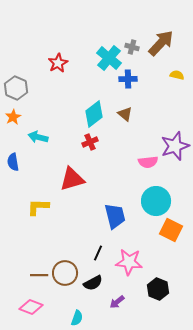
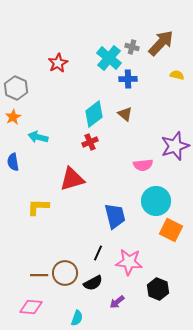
pink semicircle: moved 5 px left, 3 px down
pink diamond: rotated 15 degrees counterclockwise
